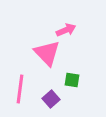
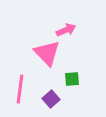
green square: moved 1 px up; rotated 14 degrees counterclockwise
